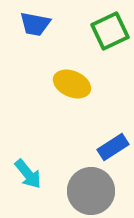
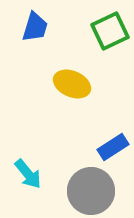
blue trapezoid: moved 3 px down; rotated 84 degrees counterclockwise
